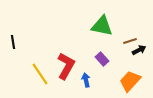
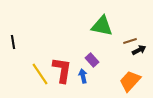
purple rectangle: moved 10 px left, 1 px down
red L-shape: moved 4 px left, 4 px down; rotated 20 degrees counterclockwise
blue arrow: moved 3 px left, 4 px up
